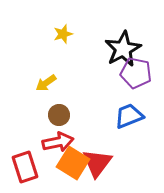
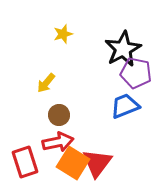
yellow arrow: rotated 15 degrees counterclockwise
blue trapezoid: moved 4 px left, 10 px up
red rectangle: moved 5 px up
